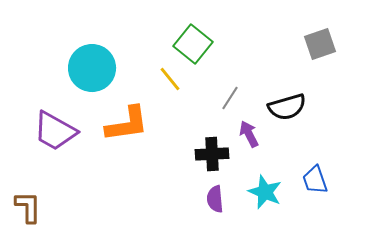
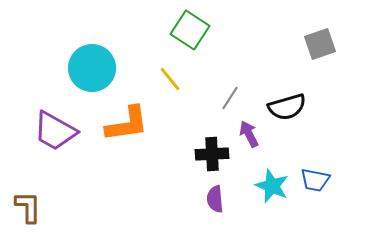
green square: moved 3 px left, 14 px up; rotated 6 degrees counterclockwise
blue trapezoid: rotated 60 degrees counterclockwise
cyan star: moved 7 px right, 6 px up
